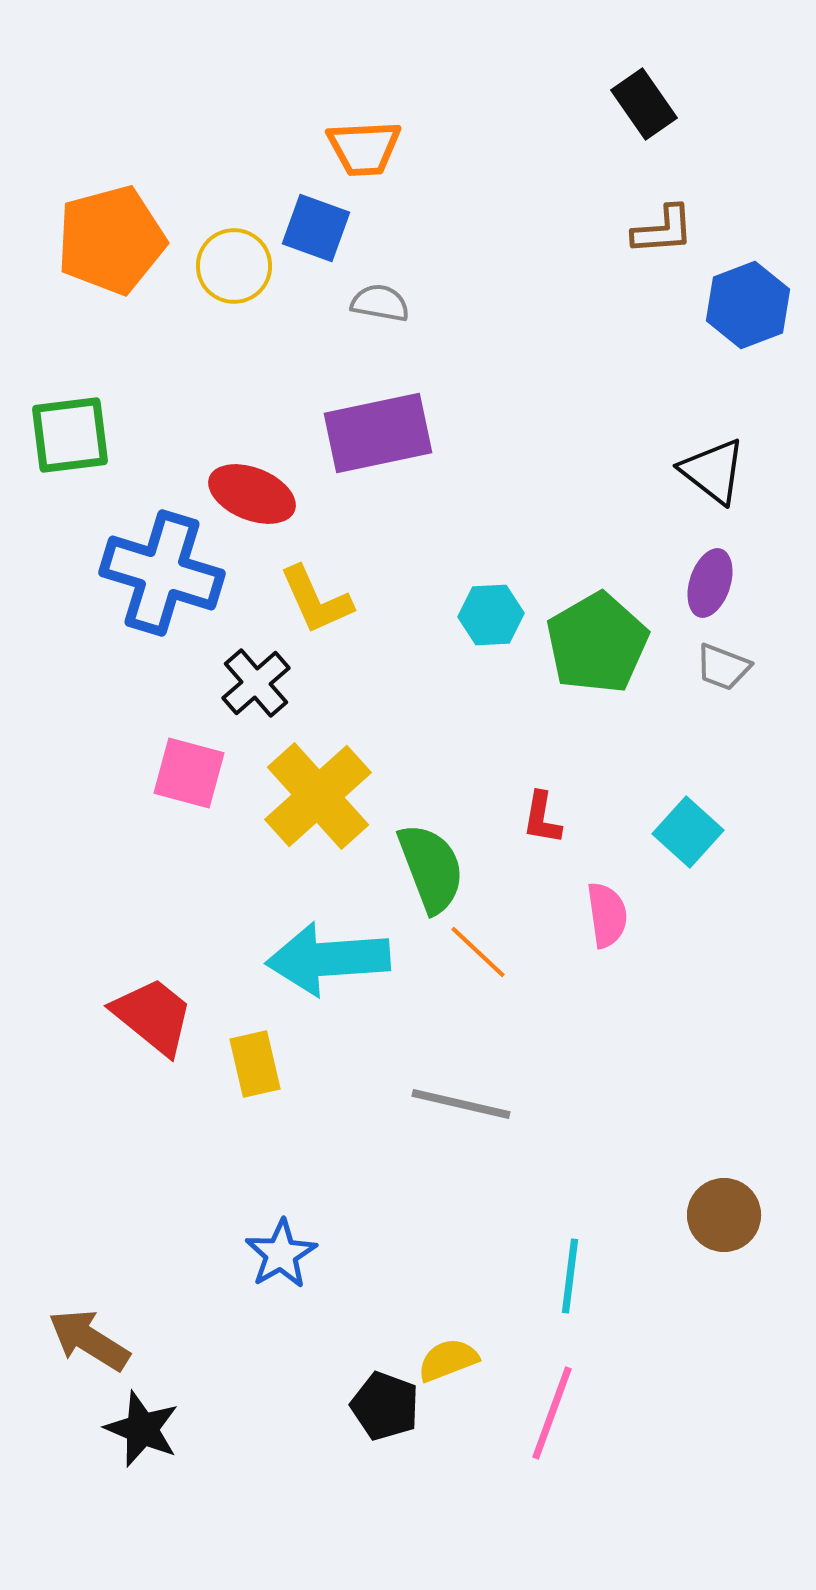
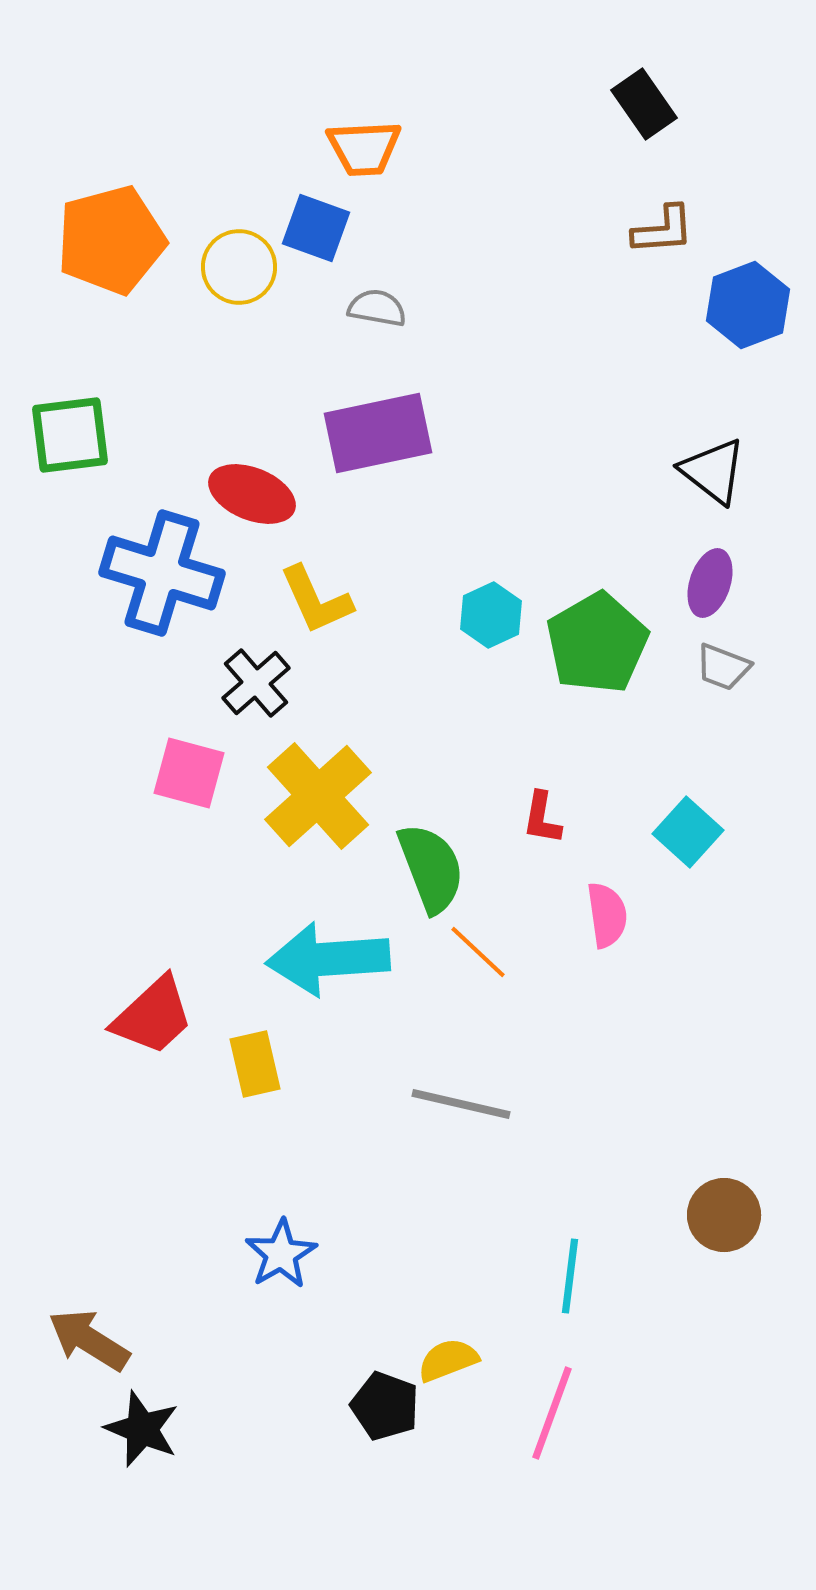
yellow circle: moved 5 px right, 1 px down
gray semicircle: moved 3 px left, 5 px down
cyan hexagon: rotated 22 degrees counterclockwise
red trapezoid: rotated 98 degrees clockwise
